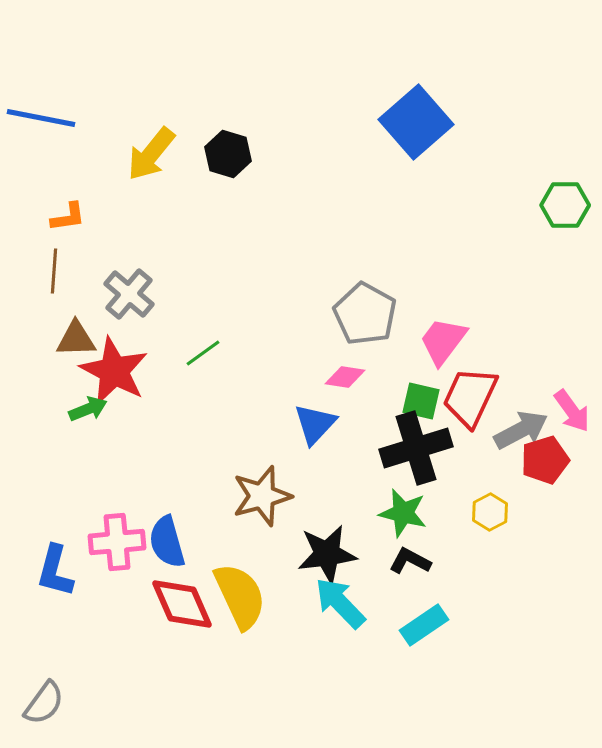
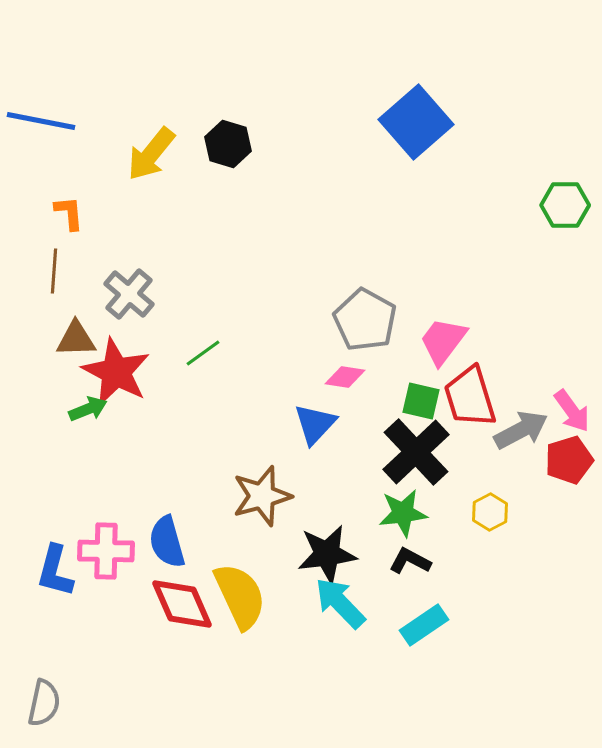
blue line: moved 3 px down
black hexagon: moved 10 px up
orange L-shape: moved 1 px right, 4 px up; rotated 87 degrees counterclockwise
gray pentagon: moved 6 px down
red star: moved 2 px right, 1 px down
red trapezoid: rotated 42 degrees counterclockwise
black cross: moved 4 px down; rotated 26 degrees counterclockwise
red pentagon: moved 24 px right
green star: rotated 21 degrees counterclockwise
pink cross: moved 11 px left, 9 px down; rotated 6 degrees clockwise
gray semicircle: rotated 24 degrees counterclockwise
